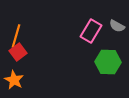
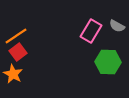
orange line: rotated 40 degrees clockwise
orange star: moved 1 px left, 6 px up
